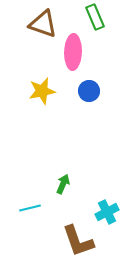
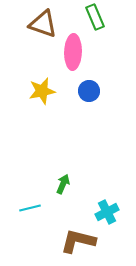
brown L-shape: rotated 123 degrees clockwise
